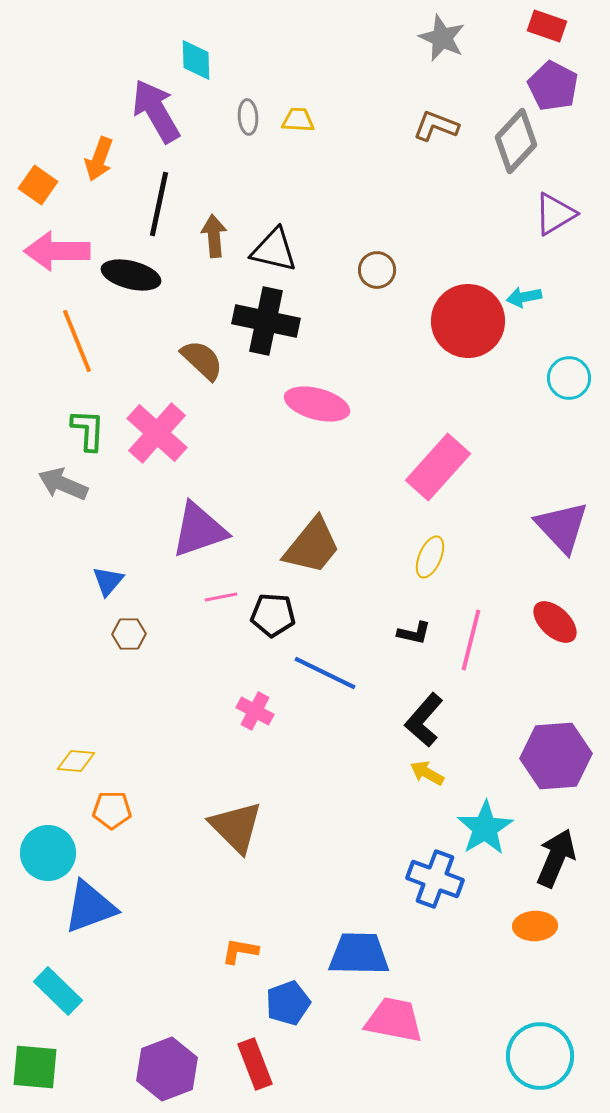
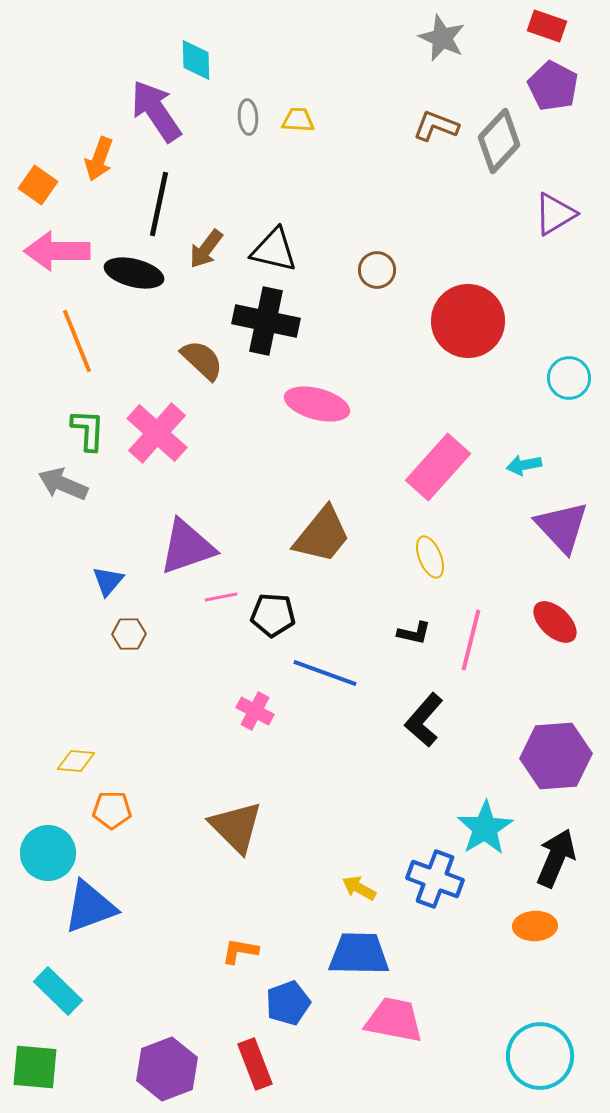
purple arrow at (156, 111): rotated 4 degrees counterclockwise
gray diamond at (516, 141): moved 17 px left
brown arrow at (214, 236): moved 8 px left, 13 px down; rotated 138 degrees counterclockwise
black ellipse at (131, 275): moved 3 px right, 2 px up
cyan arrow at (524, 297): moved 168 px down
purple triangle at (199, 530): moved 12 px left, 17 px down
brown trapezoid at (312, 546): moved 10 px right, 11 px up
yellow ellipse at (430, 557): rotated 45 degrees counterclockwise
blue line at (325, 673): rotated 6 degrees counterclockwise
yellow arrow at (427, 773): moved 68 px left, 115 px down
